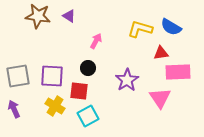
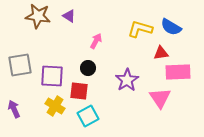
gray square: moved 2 px right, 11 px up
